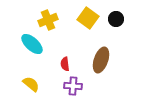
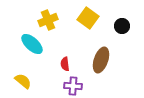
black circle: moved 6 px right, 7 px down
yellow semicircle: moved 8 px left, 3 px up
